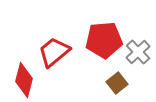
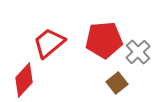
red trapezoid: moved 5 px left, 9 px up
red diamond: rotated 28 degrees clockwise
